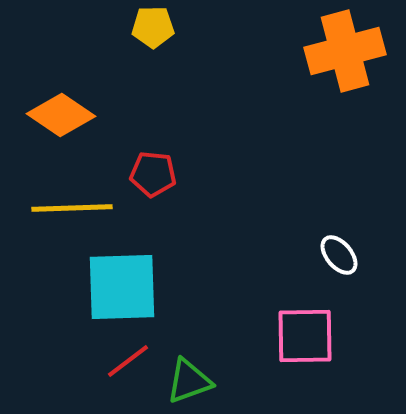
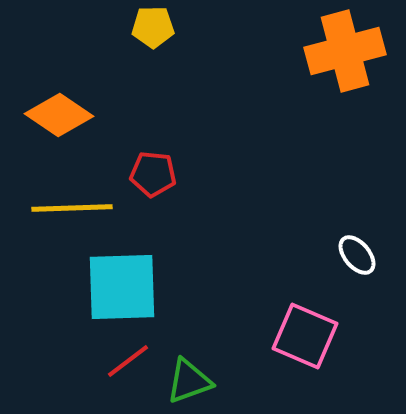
orange diamond: moved 2 px left
white ellipse: moved 18 px right
pink square: rotated 24 degrees clockwise
